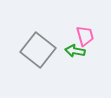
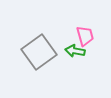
gray square: moved 1 px right, 2 px down; rotated 16 degrees clockwise
